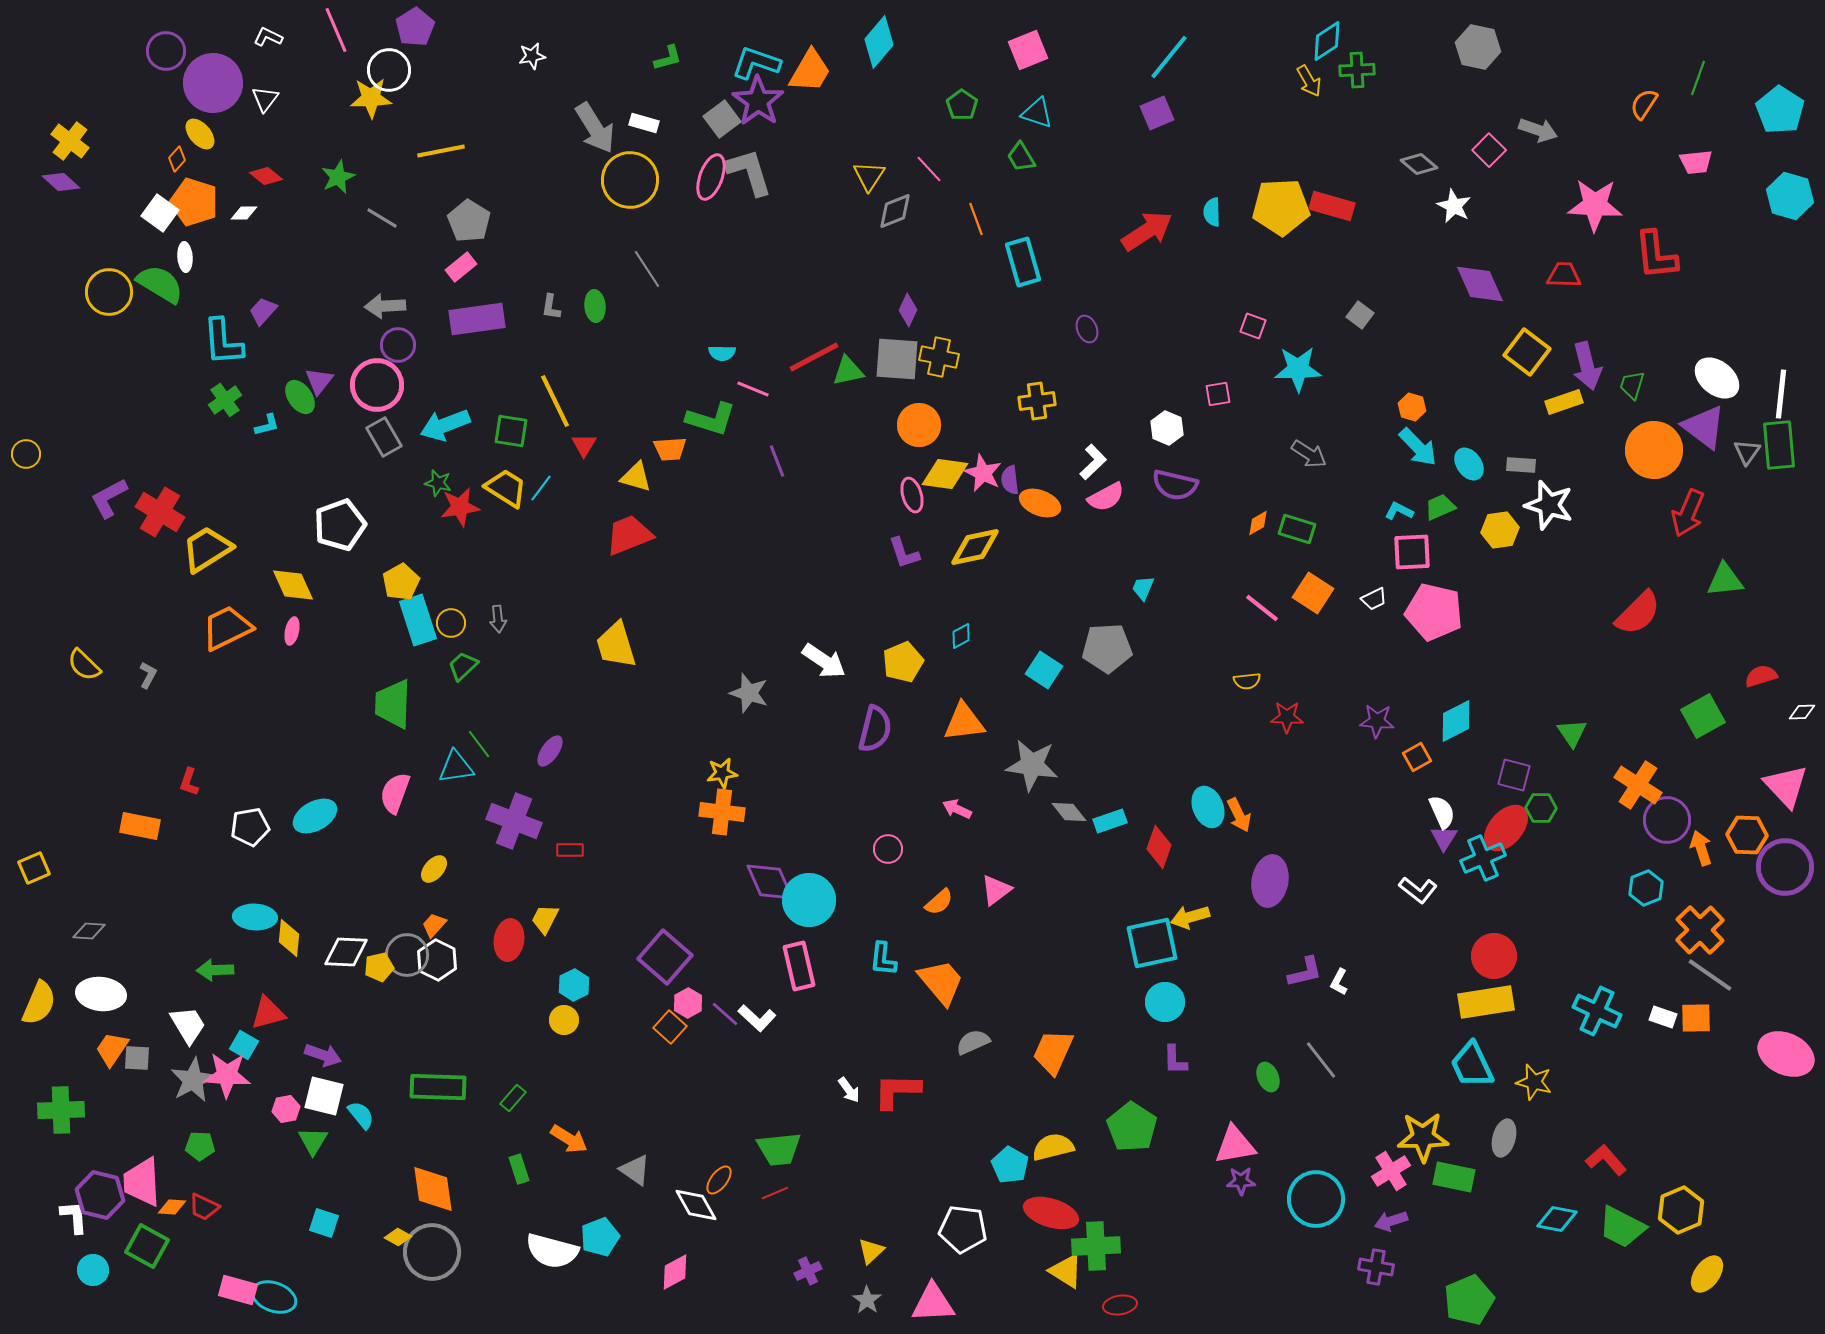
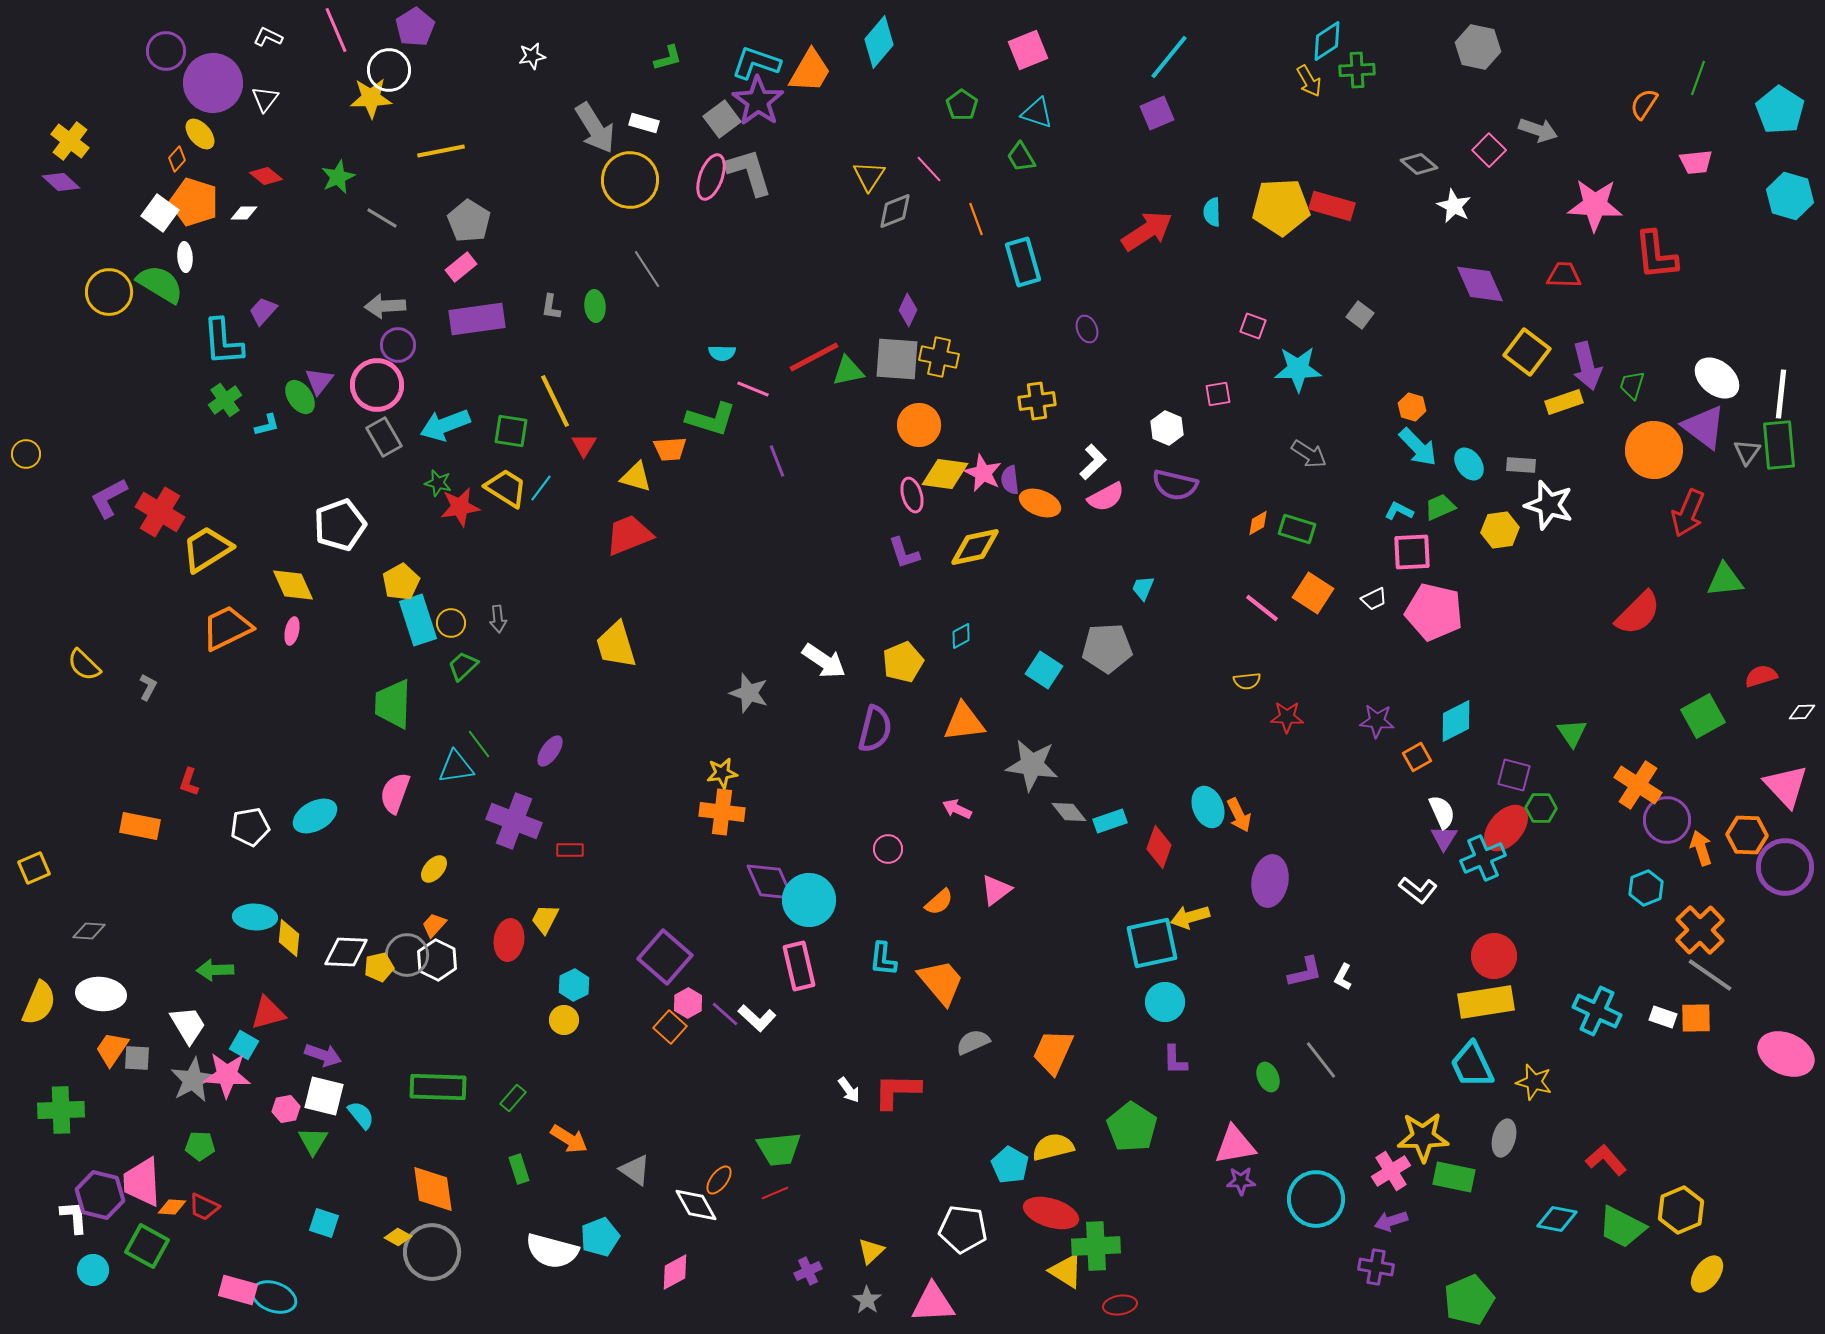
gray L-shape at (148, 675): moved 12 px down
white L-shape at (1339, 982): moved 4 px right, 5 px up
